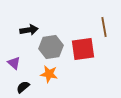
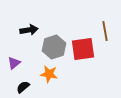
brown line: moved 1 px right, 4 px down
gray hexagon: moved 3 px right; rotated 10 degrees counterclockwise
purple triangle: rotated 40 degrees clockwise
